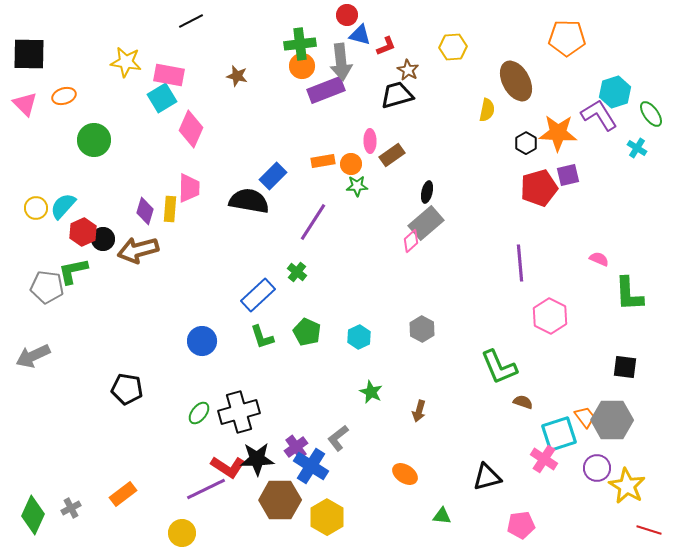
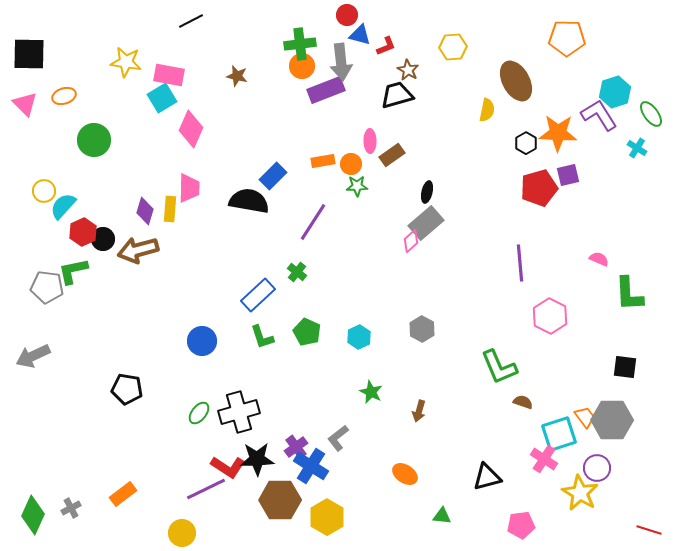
yellow circle at (36, 208): moved 8 px right, 17 px up
yellow star at (627, 486): moved 47 px left, 7 px down
